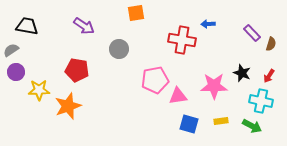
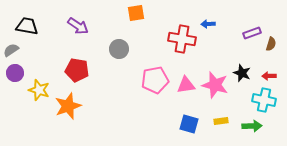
purple arrow: moved 6 px left
purple rectangle: rotated 66 degrees counterclockwise
red cross: moved 1 px up
purple circle: moved 1 px left, 1 px down
red arrow: rotated 56 degrees clockwise
pink star: moved 1 px right, 1 px up; rotated 16 degrees clockwise
yellow star: rotated 20 degrees clockwise
pink triangle: moved 8 px right, 11 px up
cyan cross: moved 3 px right, 1 px up
green arrow: rotated 30 degrees counterclockwise
